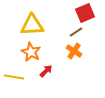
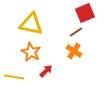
yellow triangle: moved 1 px left, 1 px up; rotated 15 degrees clockwise
